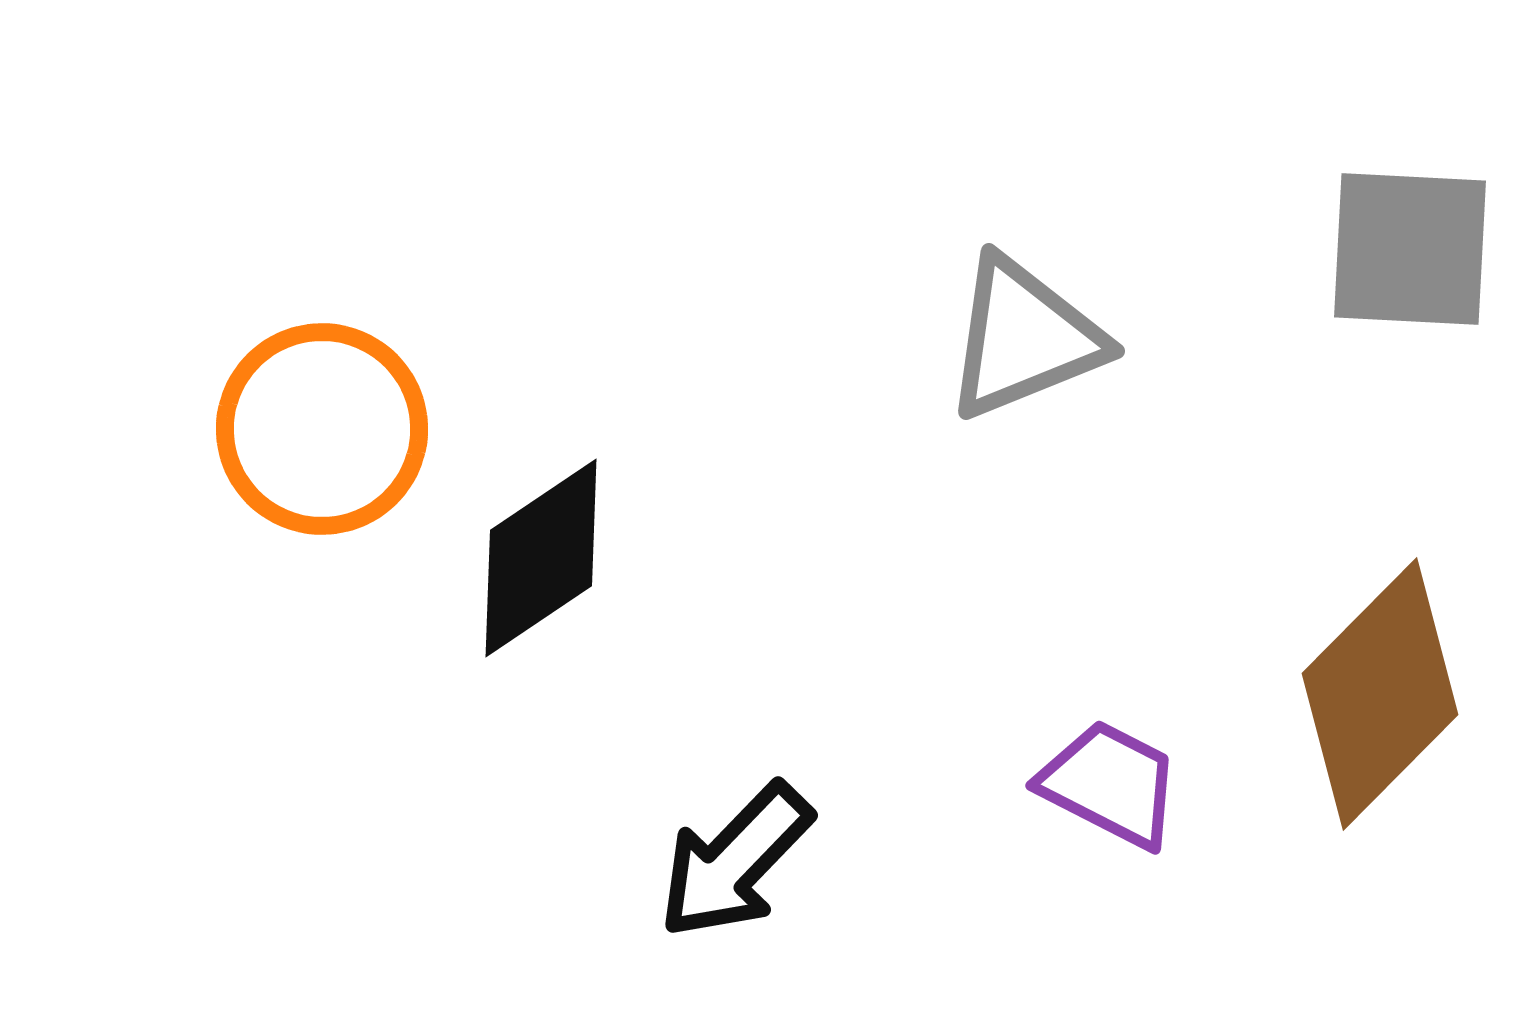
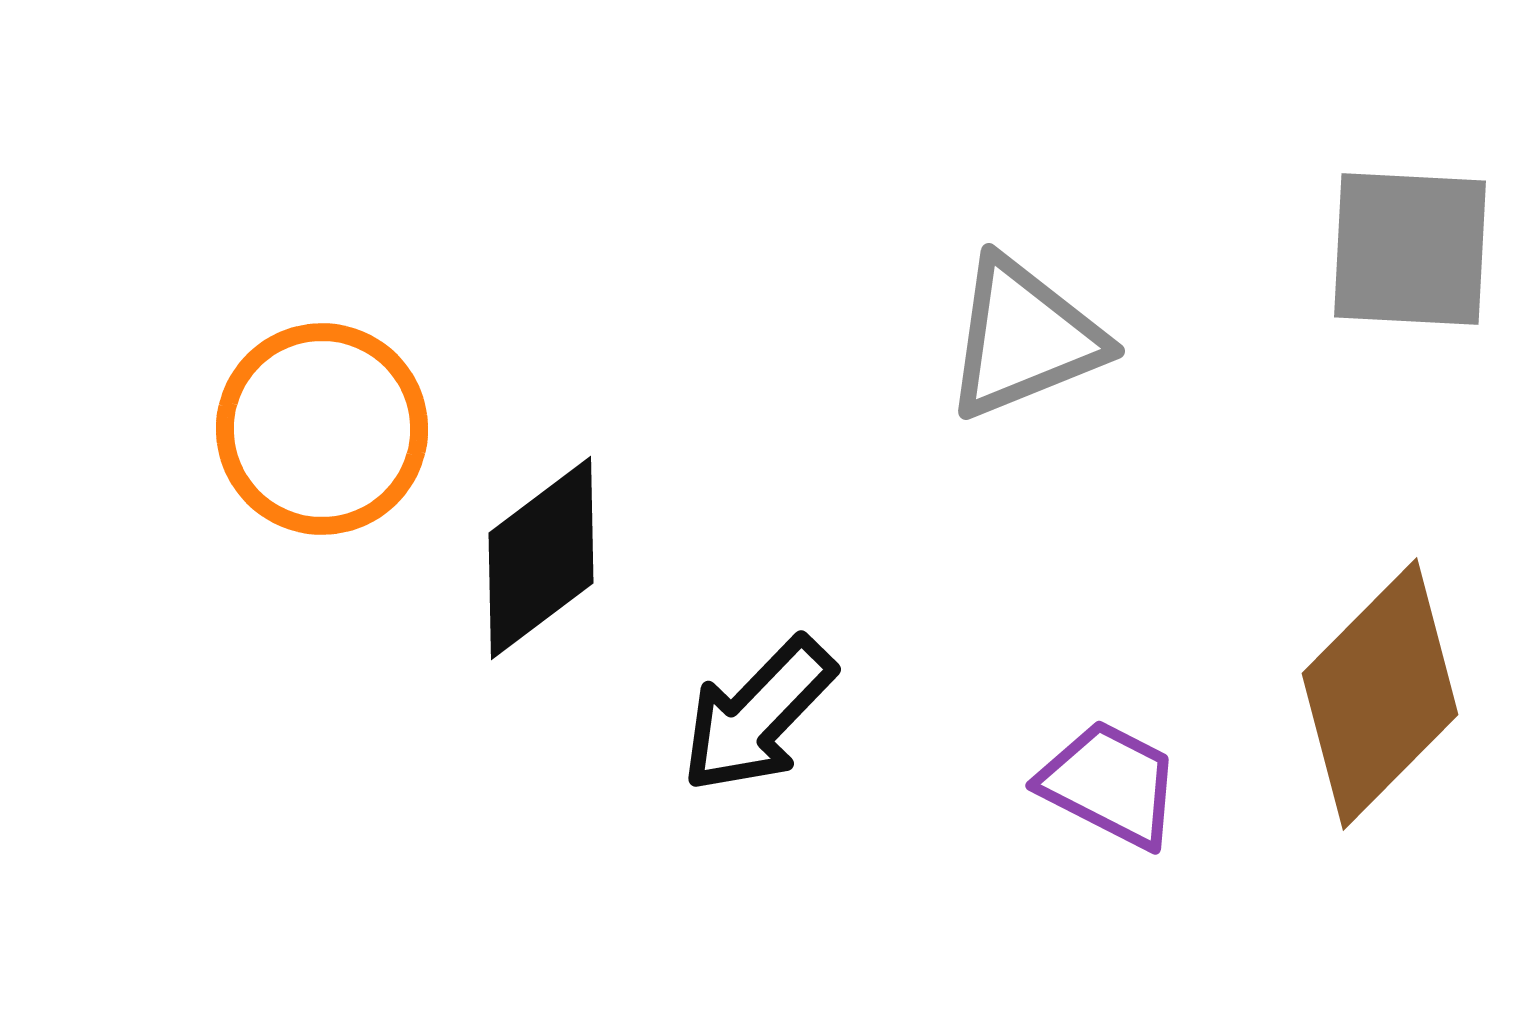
black diamond: rotated 3 degrees counterclockwise
black arrow: moved 23 px right, 146 px up
